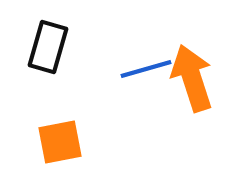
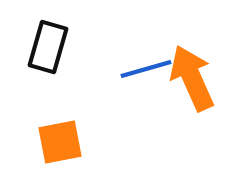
orange arrow: rotated 6 degrees counterclockwise
